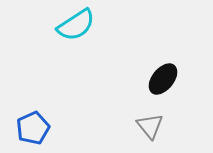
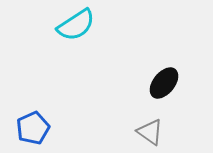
black ellipse: moved 1 px right, 4 px down
gray triangle: moved 6 px down; rotated 16 degrees counterclockwise
